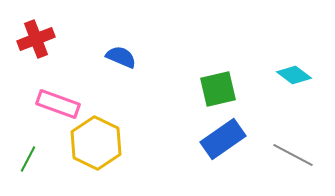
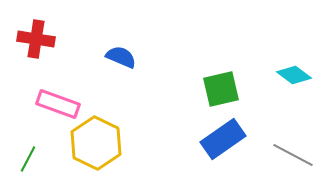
red cross: rotated 30 degrees clockwise
green square: moved 3 px right
